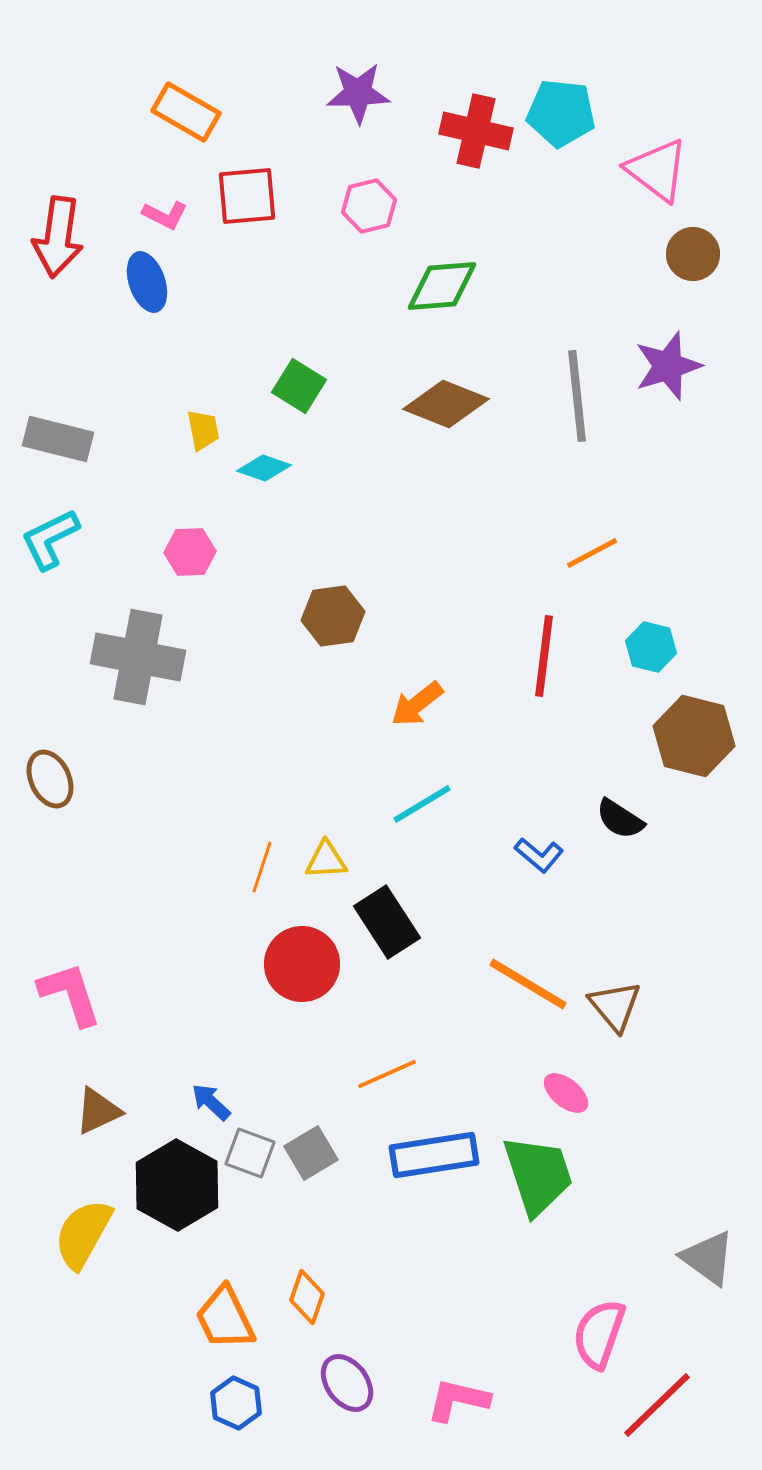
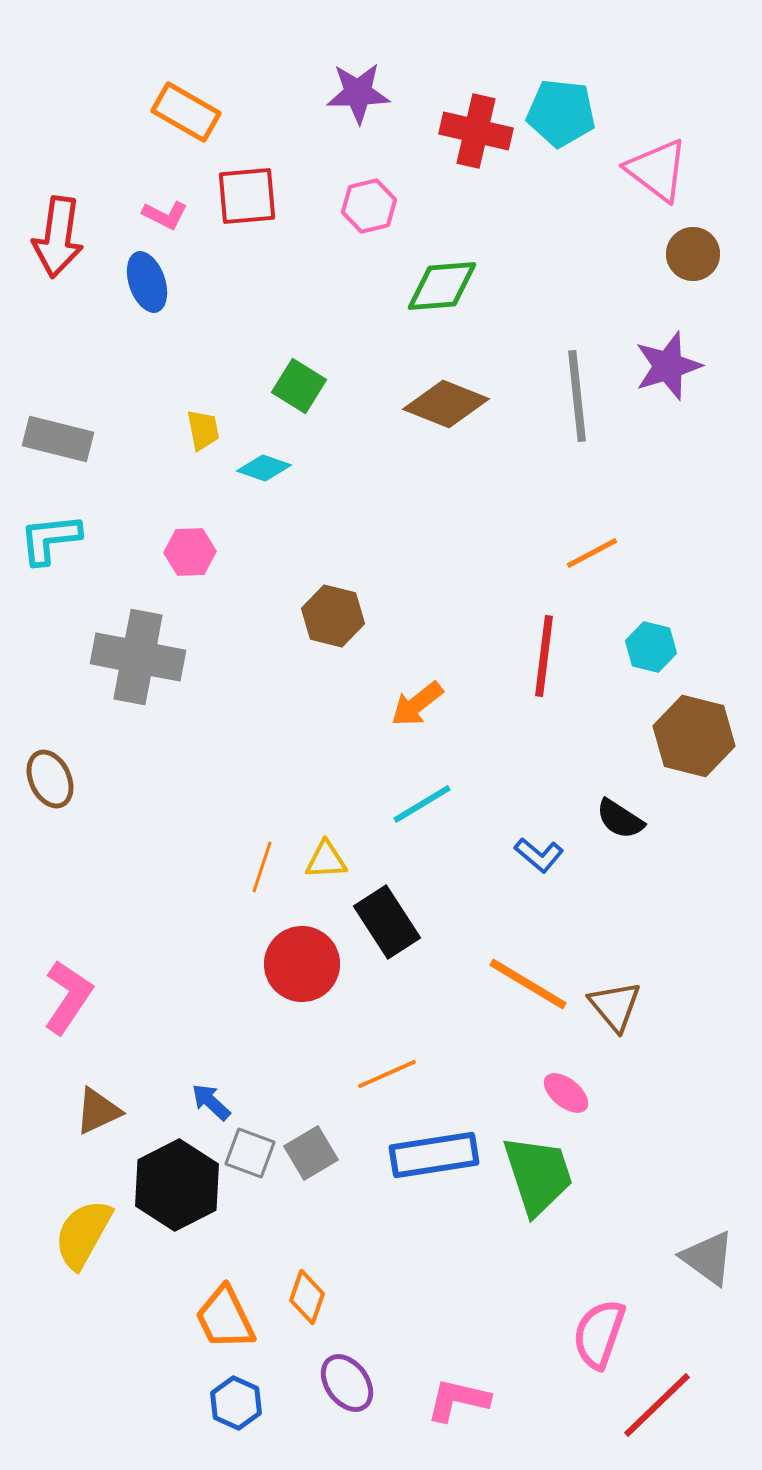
cyan L-shape at (50, 539): rotated 20 degrees clockwise
brown hexagon at (333, 616): rotated 22 degrees clockwise
pink L-shape at (70, 994): moved 2 px left, 3 px down; rotated 52 degrees clockwise
black hexagon at (177, 1185): rotated 4 degrees clockwise
